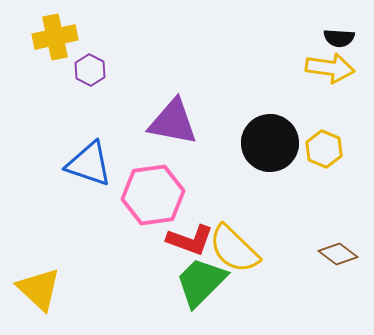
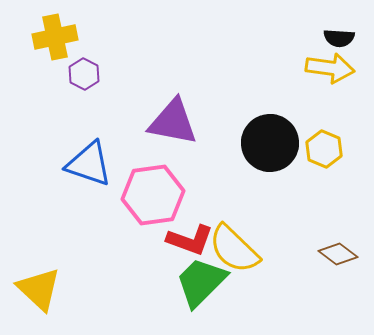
purple hexagon: moved 6 px left, 4 px down
